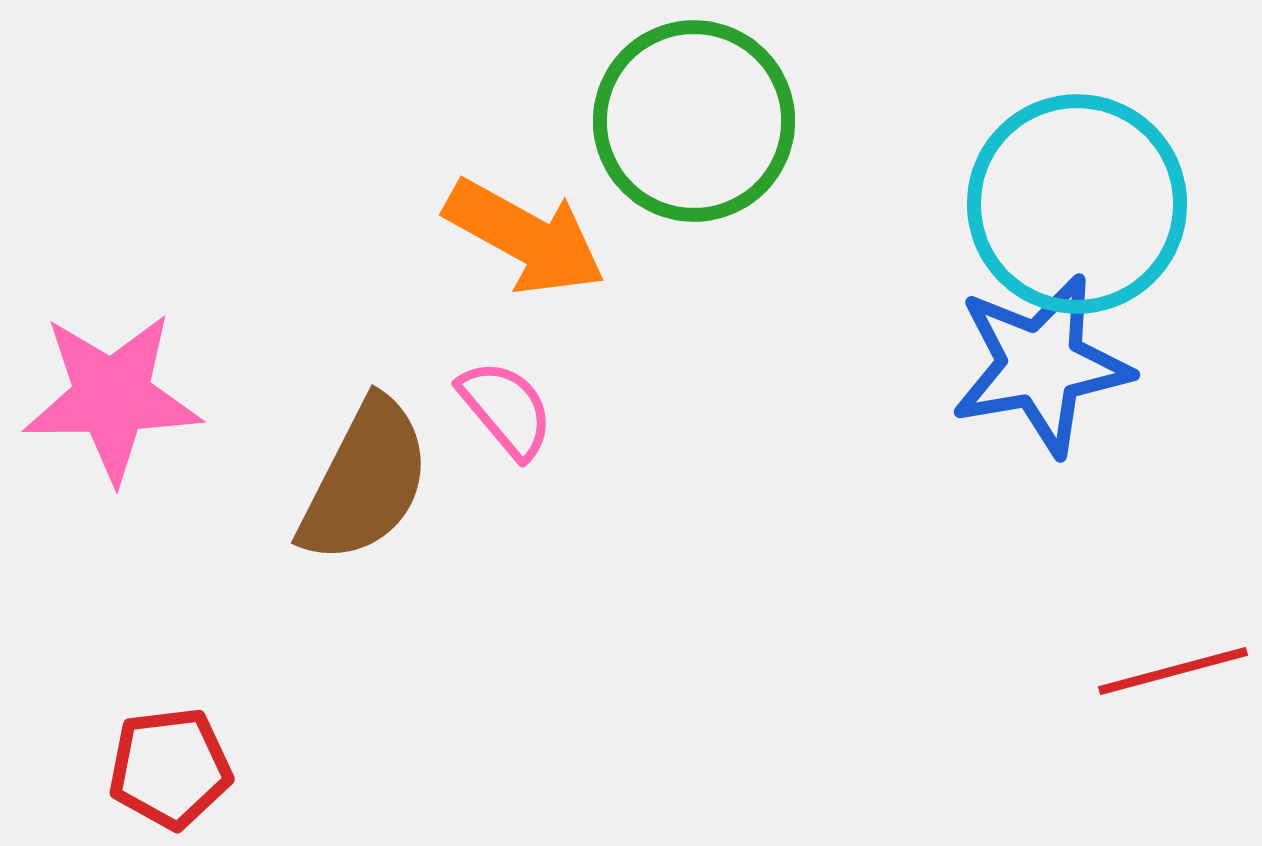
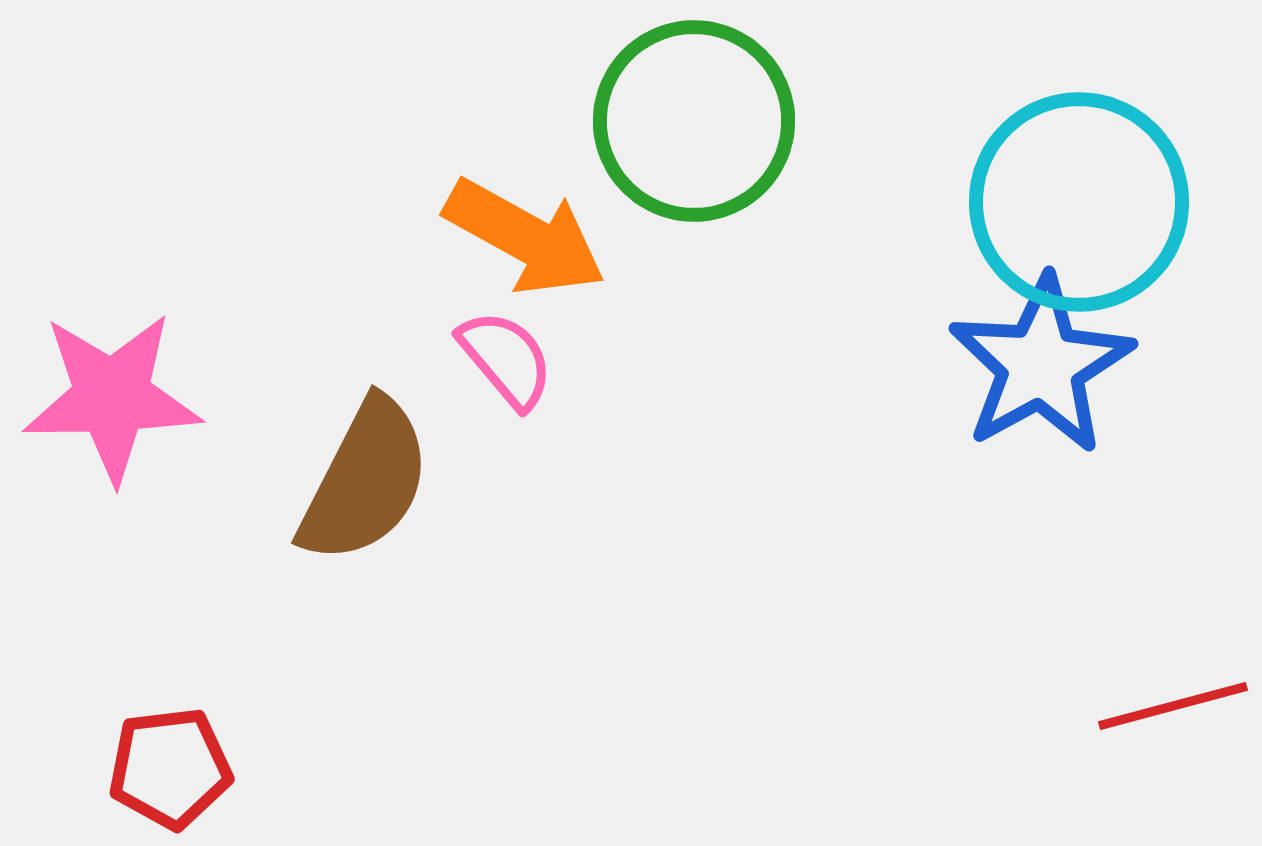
cyan circle: moved 2 px right, 2 px up
blue star: rotated 19 degrees counterclockwise
pink semicircle: moved 50 px up
red line: moved 35 px down
